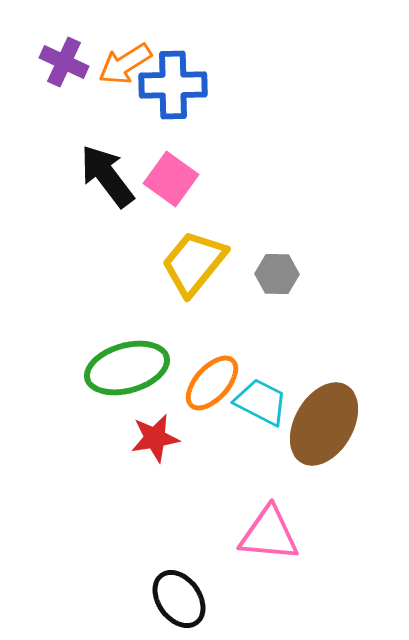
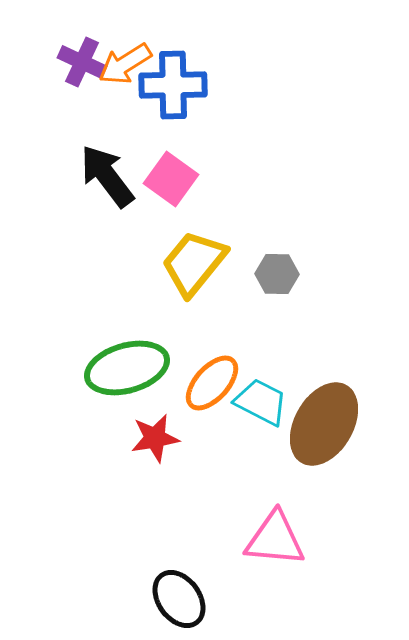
purple cross: moved 18 px right
pink triangle: moved 6 px right, 5 px down
